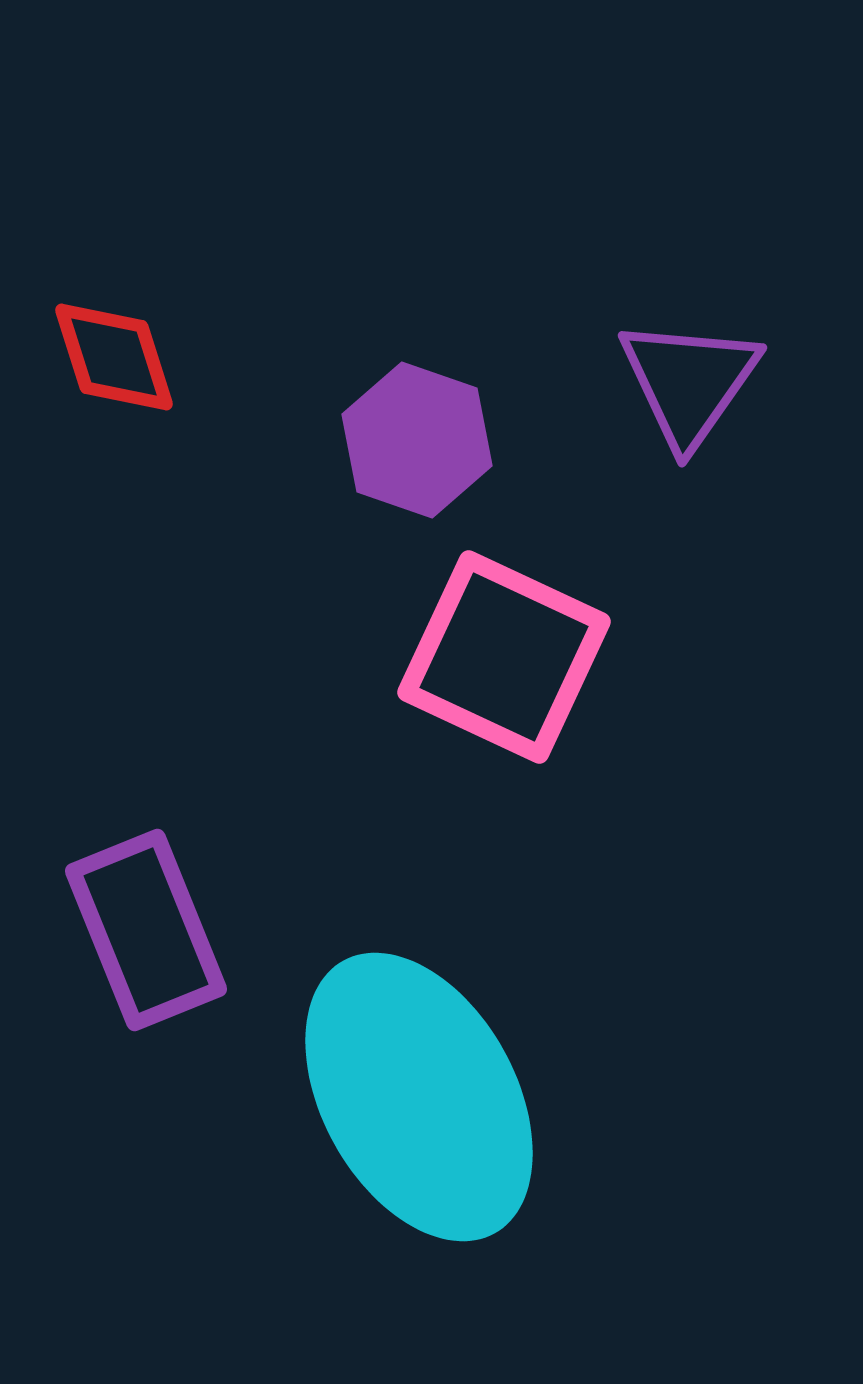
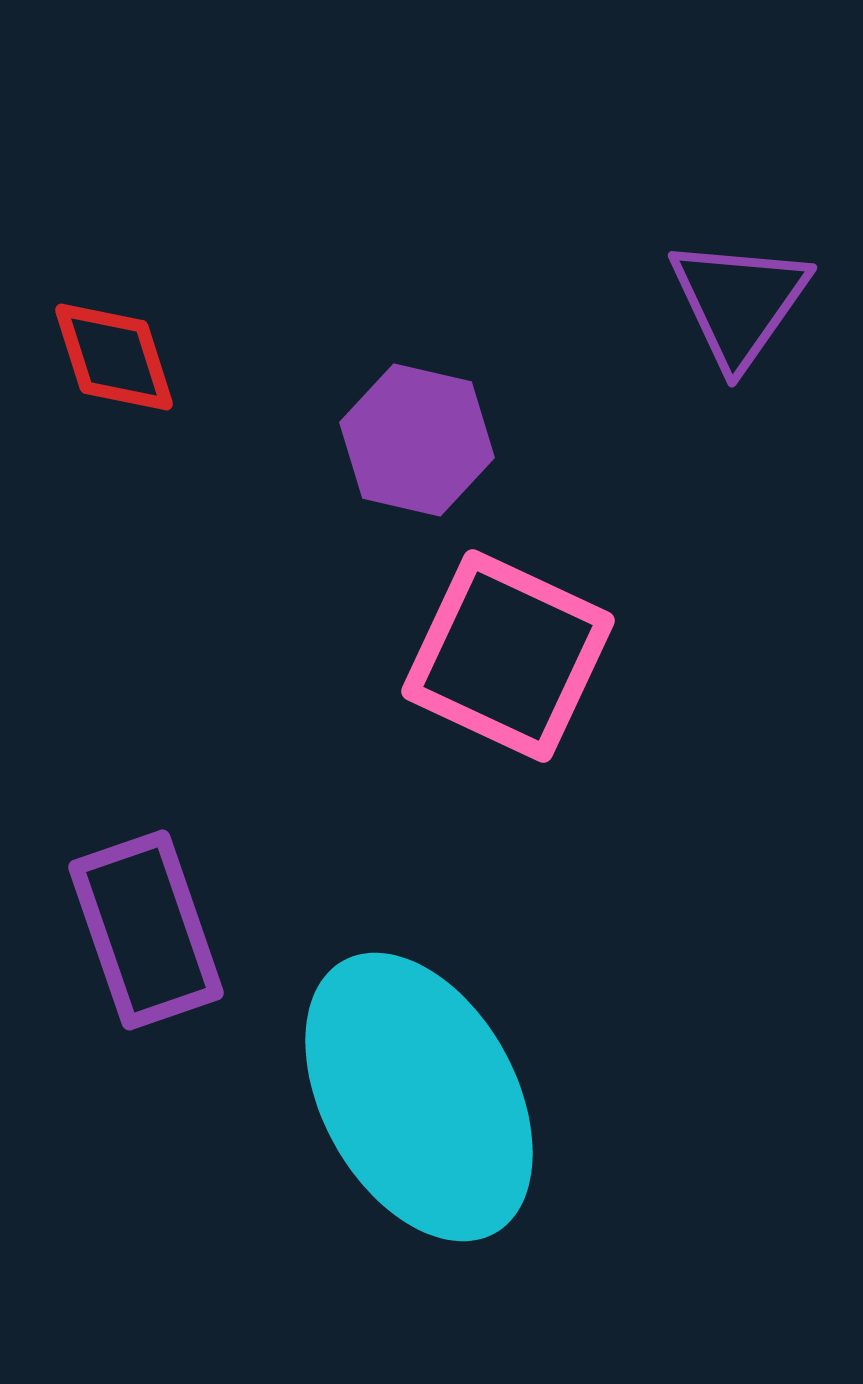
purple triangle: moved 50 px right, 80 px up
purple hexagon: rotated 6 degrees counterclockwise
pink square: moved 4 px right, 1 px up
purple rectangle: rotated 3 degrees clockwise
